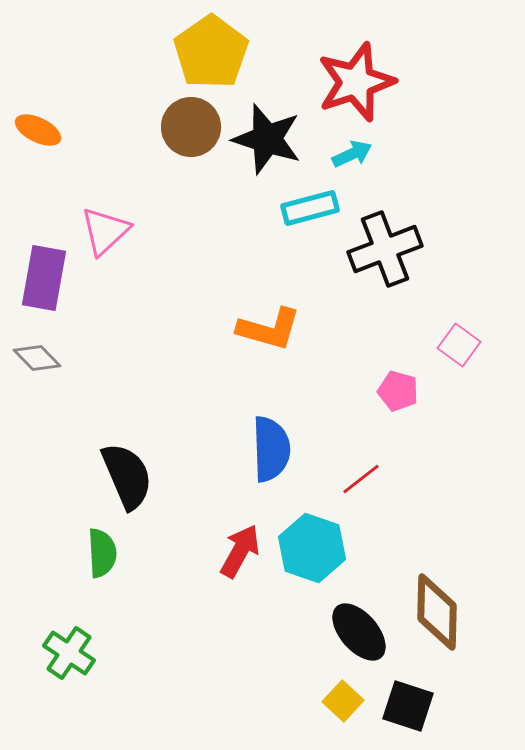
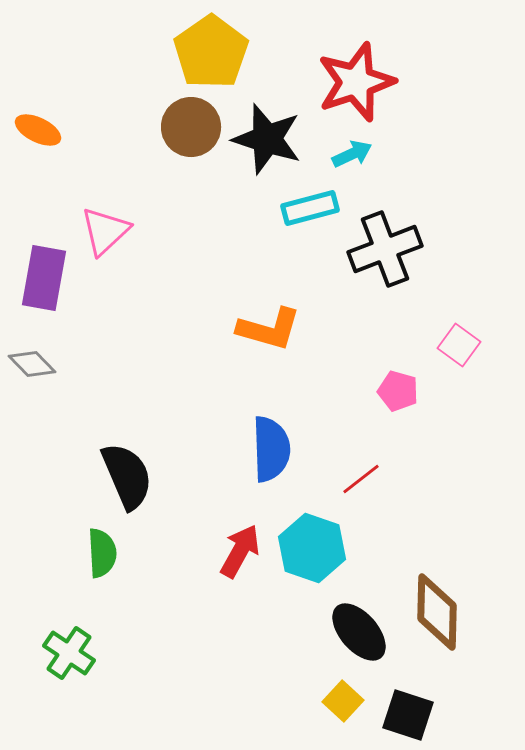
gray diamond: moved 5 px left, 6 px down
black square: moved 9 px down
